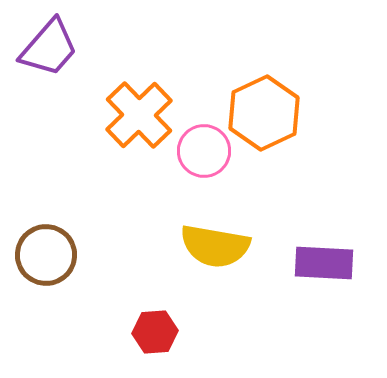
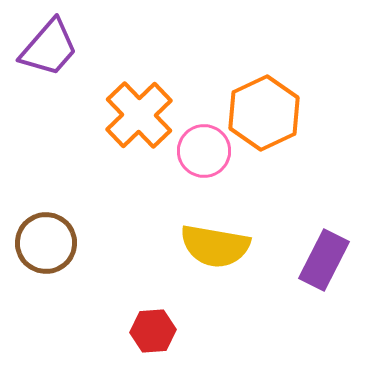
brown circle: moved 12 px up
purple rectangle: moved 3 px up; rotated 66 degrees counterclockwise
red hexagon: moved 2 px left, 1 px up
